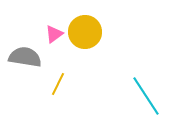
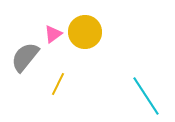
pink triangle: moved 1 px left
gray semicircle: rotated 60 degrees counterclockwise
